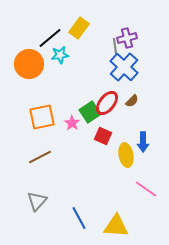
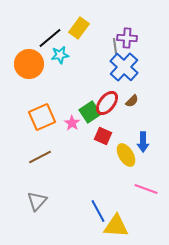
purple cross: rotated 18 degrees clockwise
orange square: rotated 12 degrees counterclockwise
yellow ellipse: rotated 20 degrees counterclockwise
pink line: rotated 15 degrees counterclockwise
blue line: moved 19 px right, 7 px up
